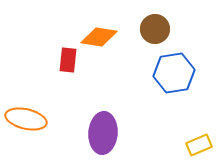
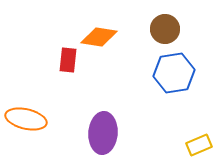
brown circle: moved 10 px right
